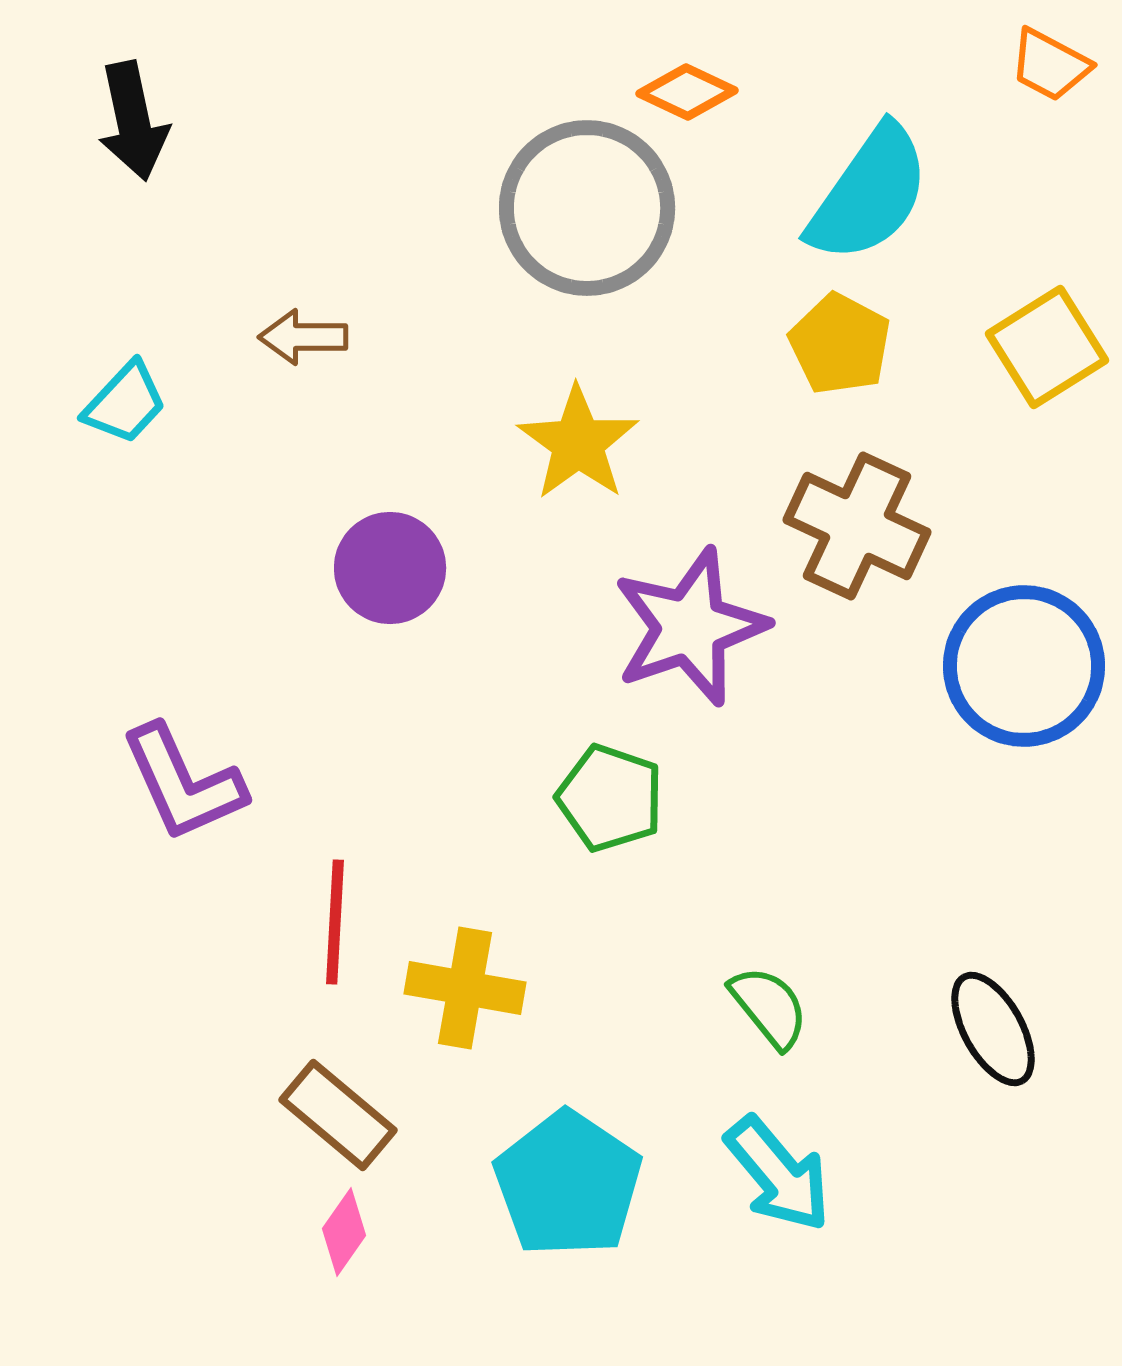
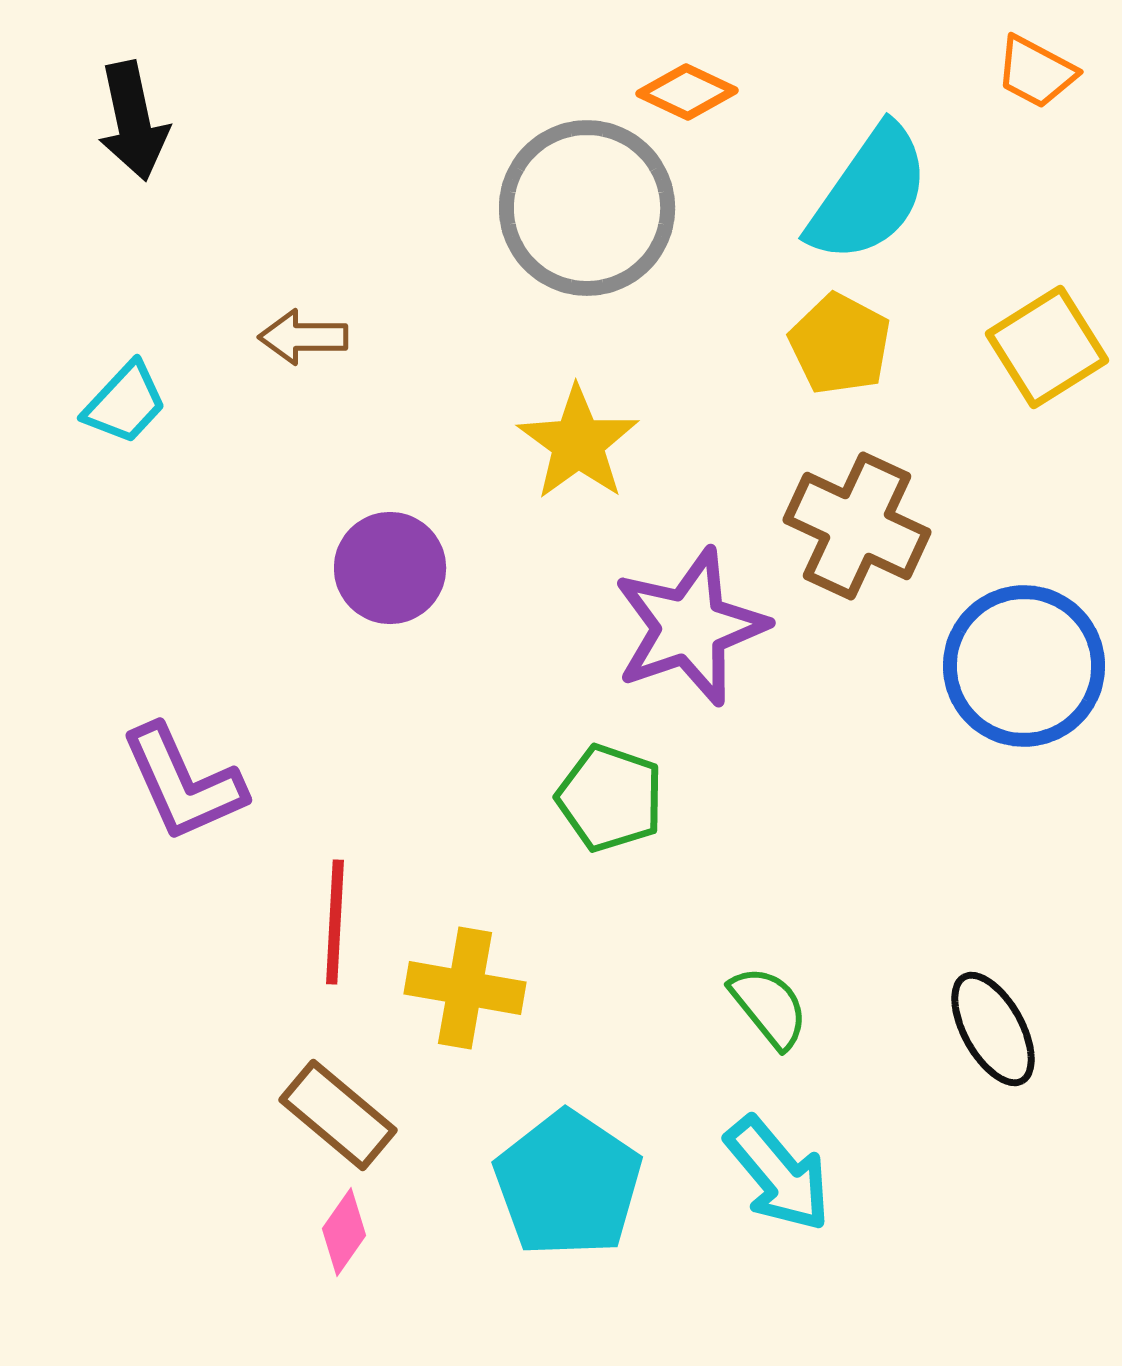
orange trapezoid: moved 14 px left, 7 px down
